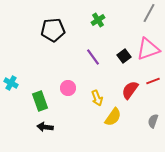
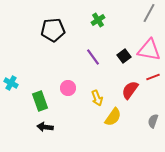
pink triangle: moved 1 px right, 1 px down; rotated 30 degrees clockwise
red line: moved 4 px up
